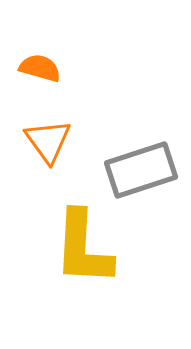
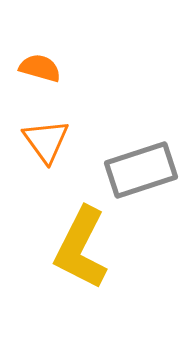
orange triangle: moved 2 px left
yellow L-shape: moved 2 px left; rotated 24 degrees clockwise
